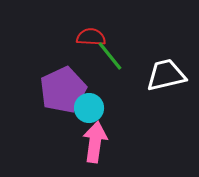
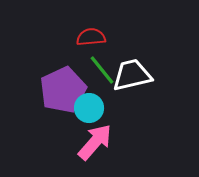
red semicircle: rotated 8 degrees counterclockwise
green line: moved 8 px left, 14 px down
white trapezoid: moved 34 px left
pink arrow: rotated 33 degrees clockwise
